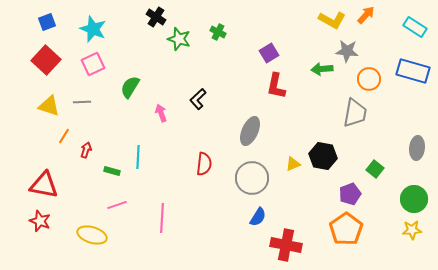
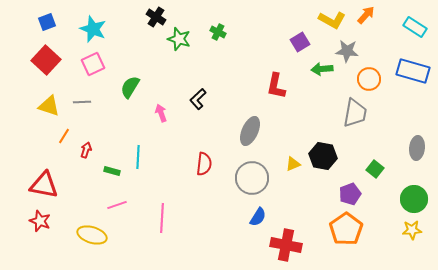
purple square at (269, 53): moved 31 px right, 11 px up
